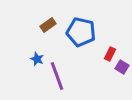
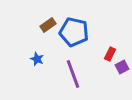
blue pentagon: moved 7 px left
purple square: rotated 32 degrees clockwise
purple line: moved 16 px right, 2 px up
